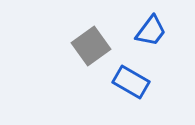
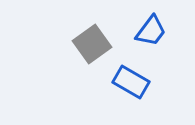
gray square: moved 1 px right, 2 px up
